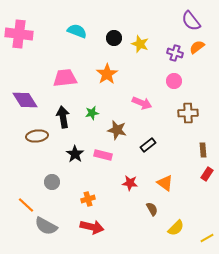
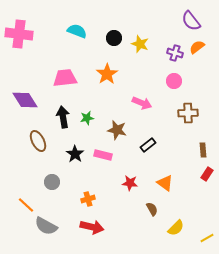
green star: moved 5 px left, 5 px down
brown ellipse: moved 1 px right, 5 px down; rotated 70 degrees clockwise
